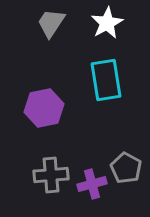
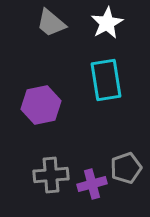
gray trapezoid: rotated 84 degrees counterclockwise
purple hexagon: moved 3 px left, 3 px up
gray pentagon: rotated 24 degrees clockwise
